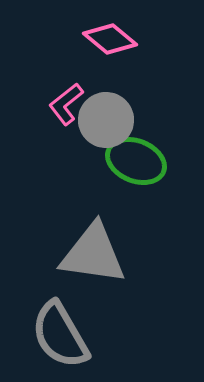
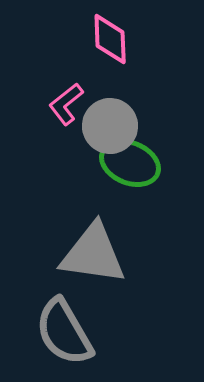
pink diamond: rotated 48 degrees clockwise
gray circle: moved 4 px right, 6 px down
green ellipse: moved 6 px left, 2 px down
gray semicircle: moved 4 px right, 3 px up
